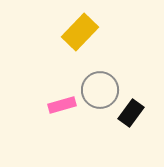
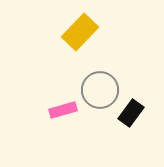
pink rectangle: moved 1 px right, 5 px down
